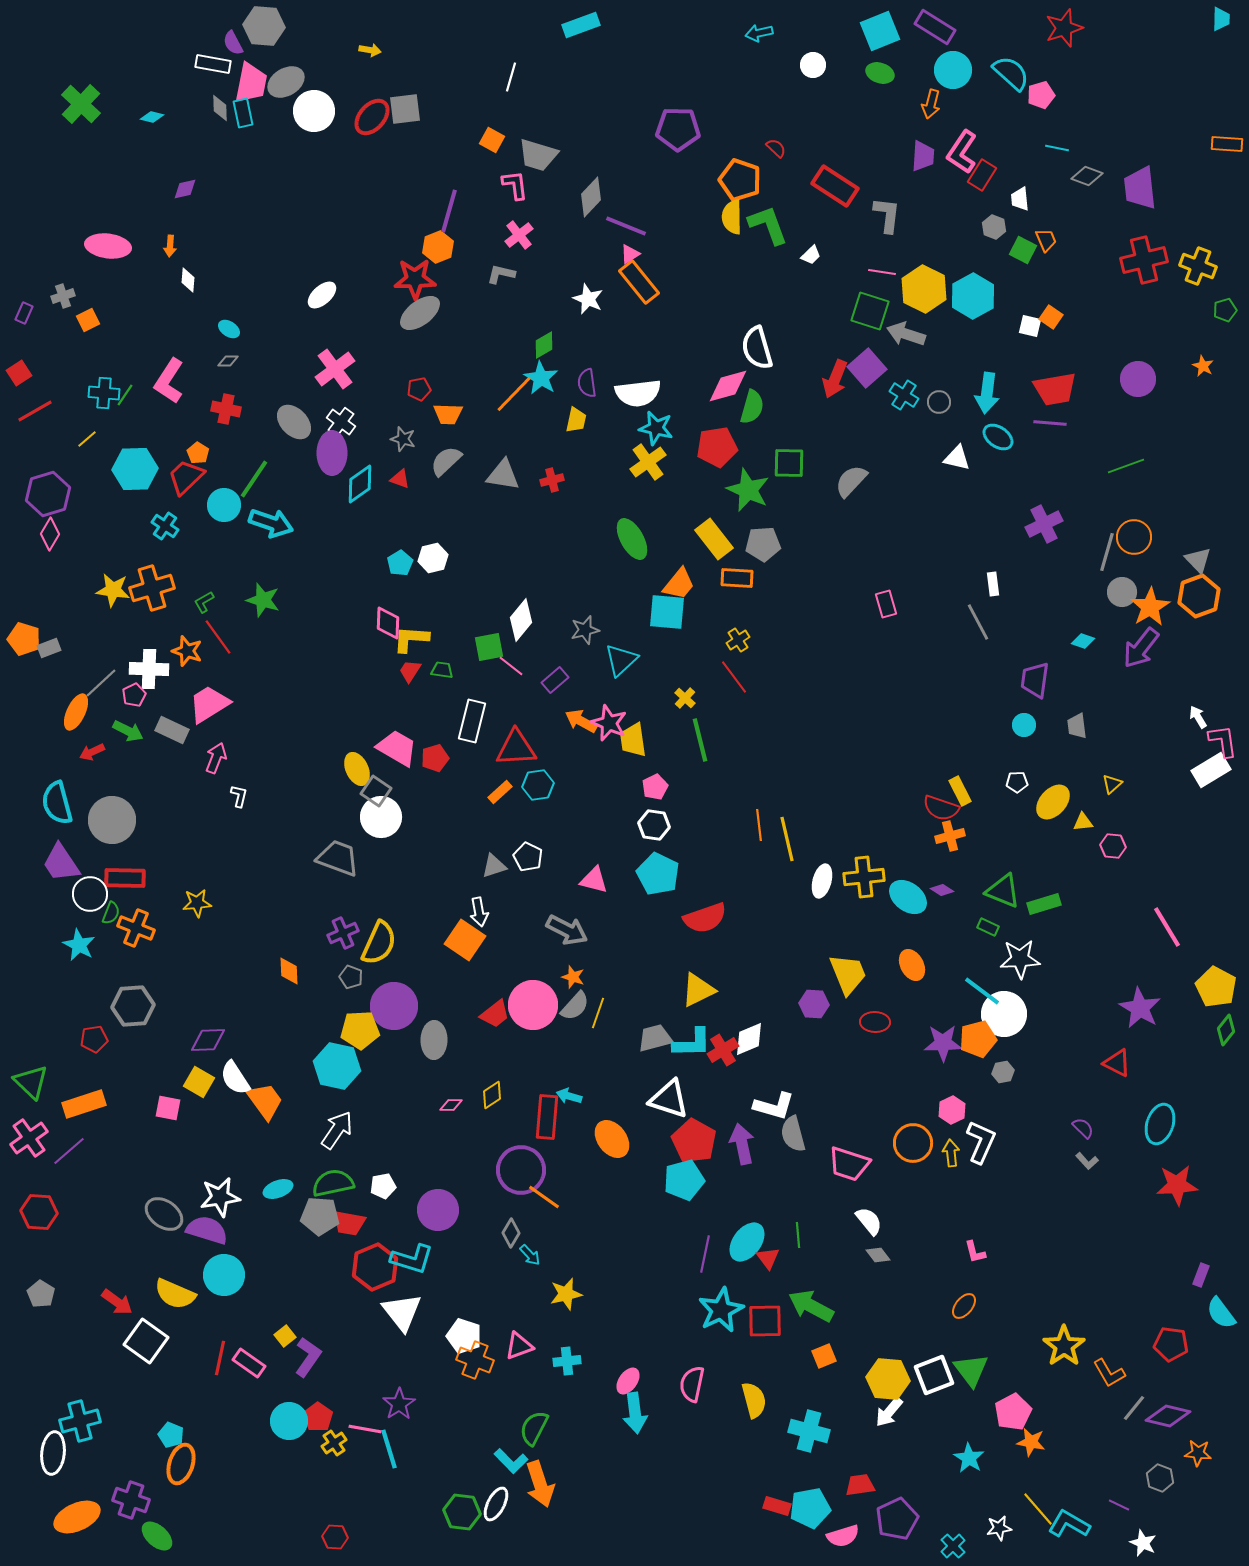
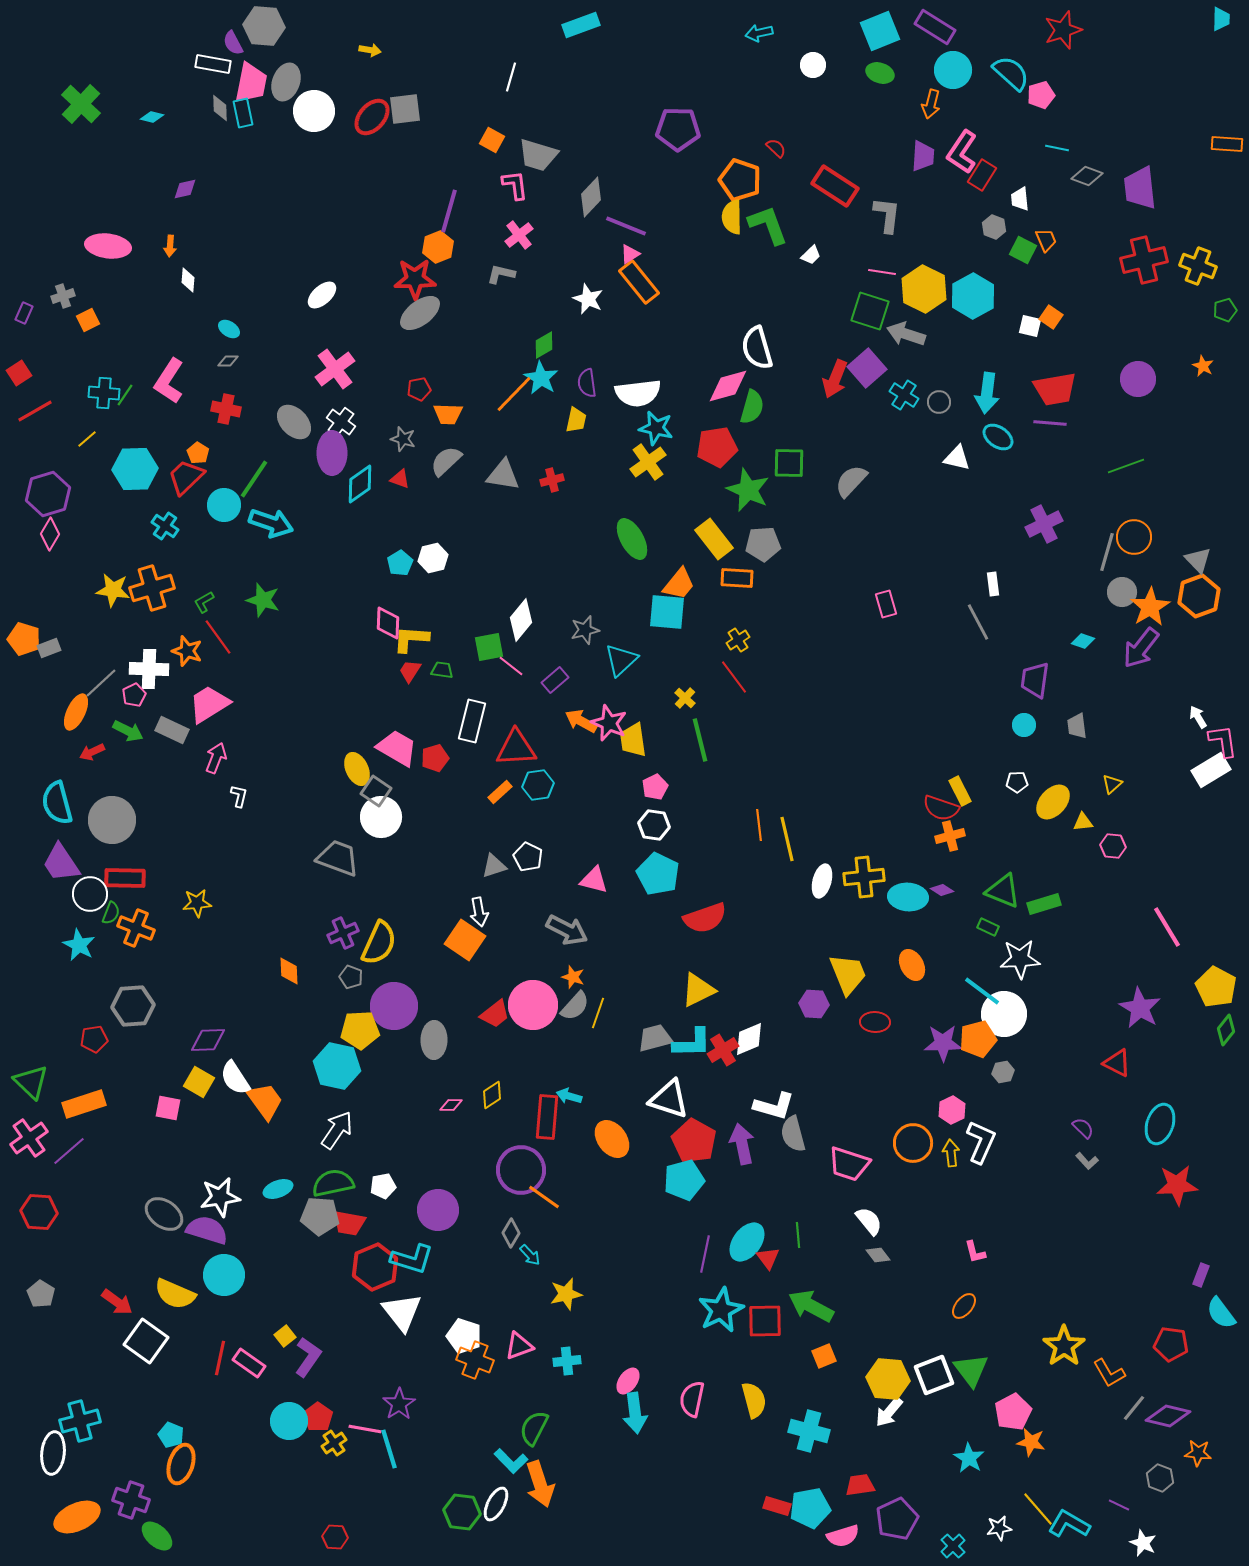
red star at (1064, 28): moved 1 px left, 2 px down
gray ellipse at (286, 82): rotated 39 degrees counterclockwise
cyan ellipse at (908, 897): rotated 33 degrees counterclockwise
pink semicircle at (692, 1384): moved 15 px down
